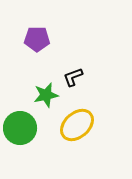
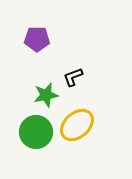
green circle: moved 16 px right, 4 px down
